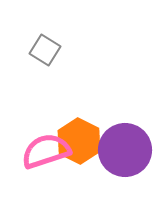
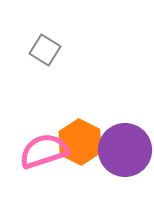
orange hexagon: moved 1 px right, 1 px down
pink semicircle: moved 2 px left
